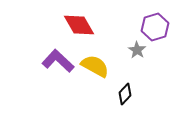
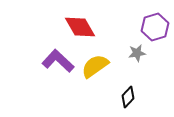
red diamond: moved 1 px right, 2 px down
gray star: moved 3 px down; rotated 30 degrees clockwise
yellow semicircle: rotated 64 degrees counterclockwise
black diamond: moved 3 px right, 3 px down
